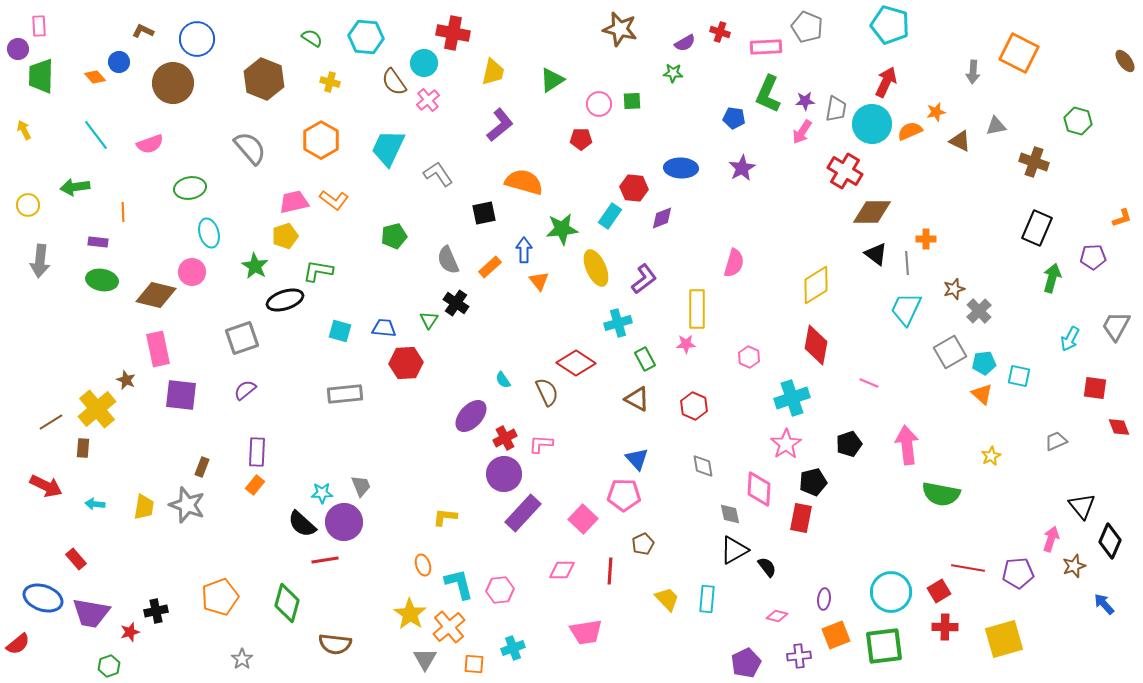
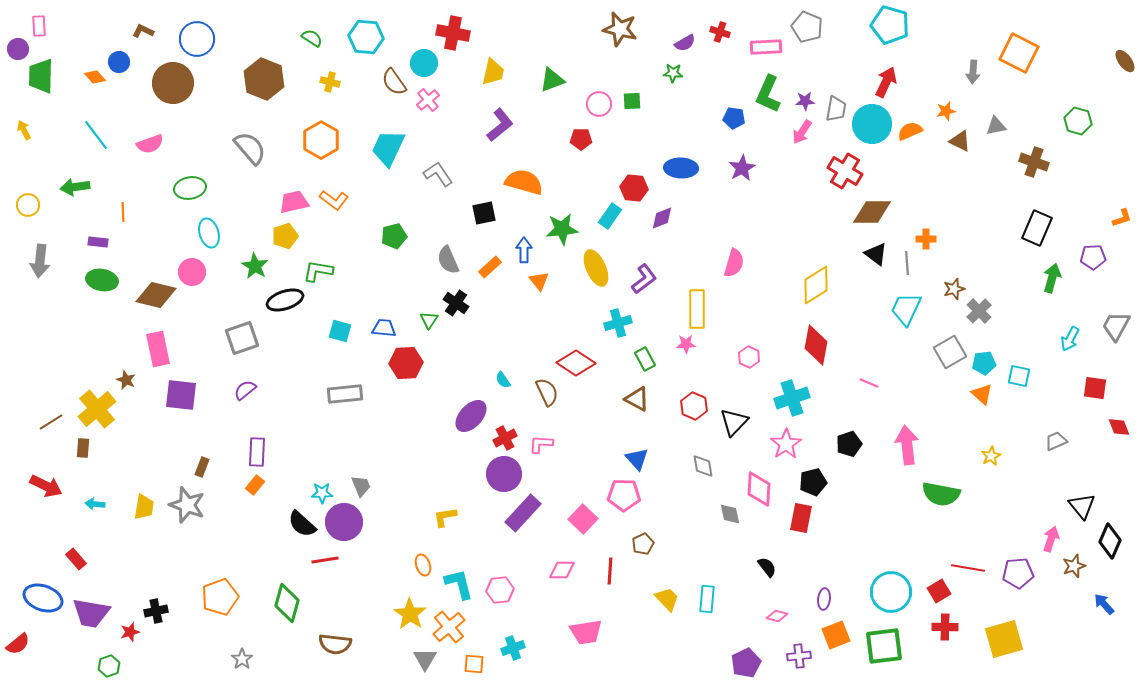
green triangle at (552, 80): rotated 12 degrees clockwise
orange star at (936, 112): moved 10 px right, 1 px up
yellow L-shape at (445, 517): rotated 15 degrees counterclockwise
black triangle at (734, 550): moved 128 px up; rotated 16 degrees counterclockwise
